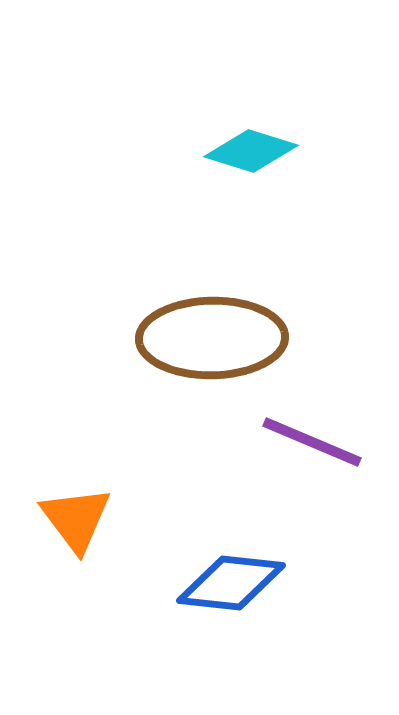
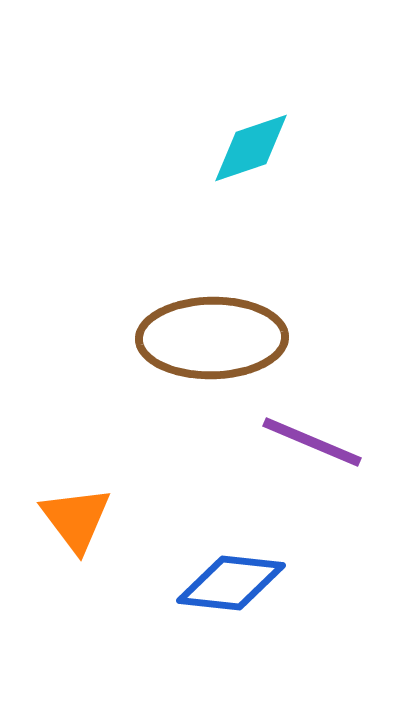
cyan diamond: moved 3 px up; rotated 36 degrees counterclockwise
